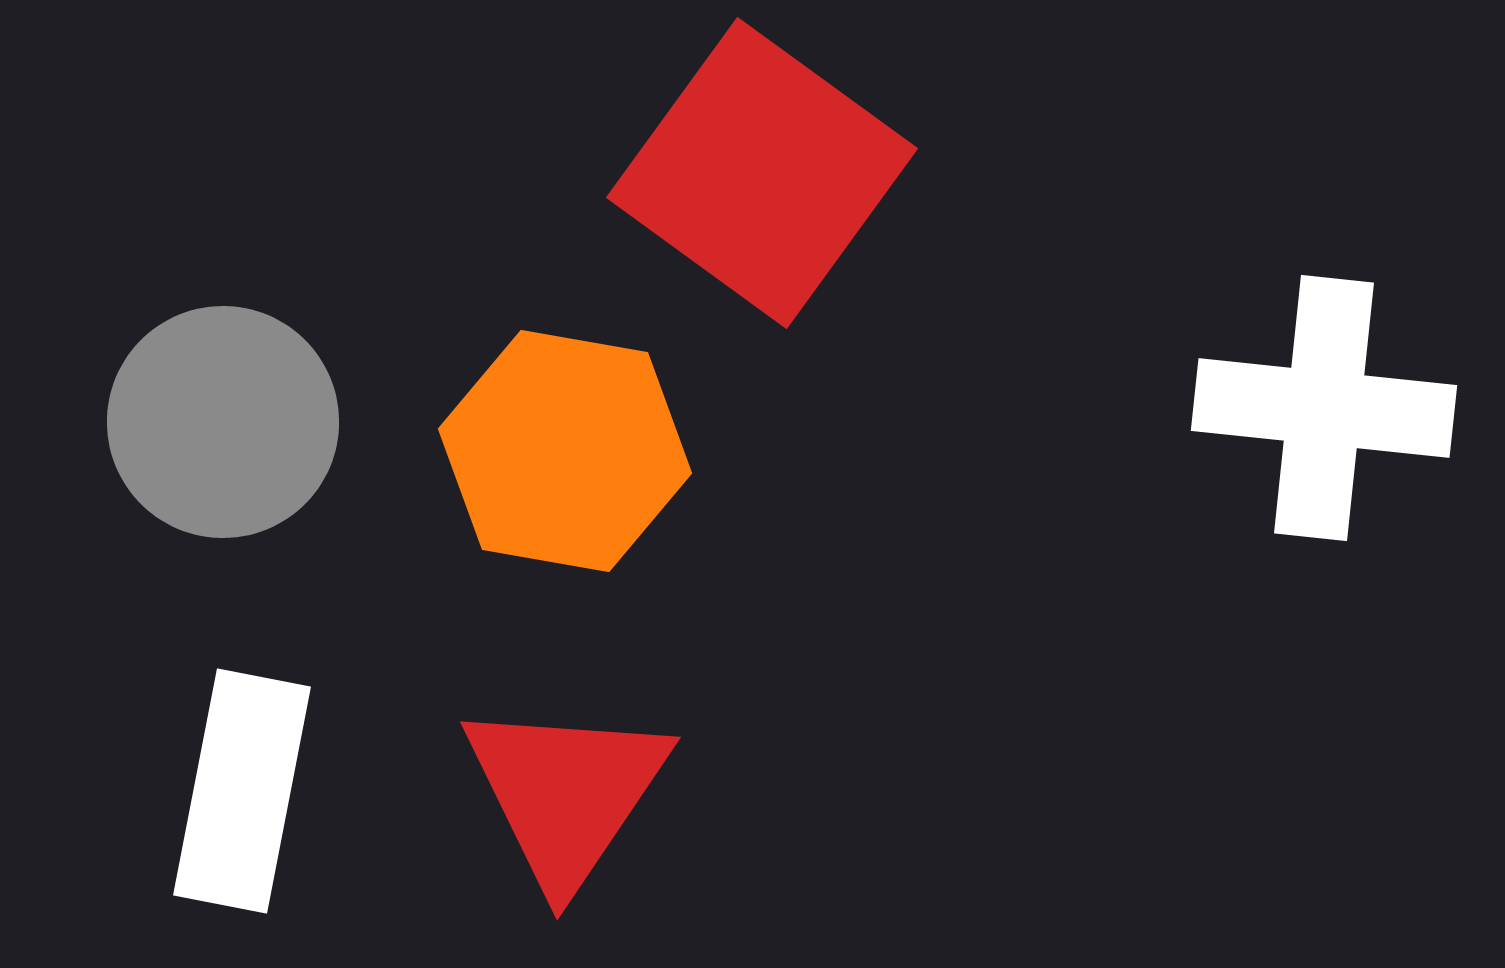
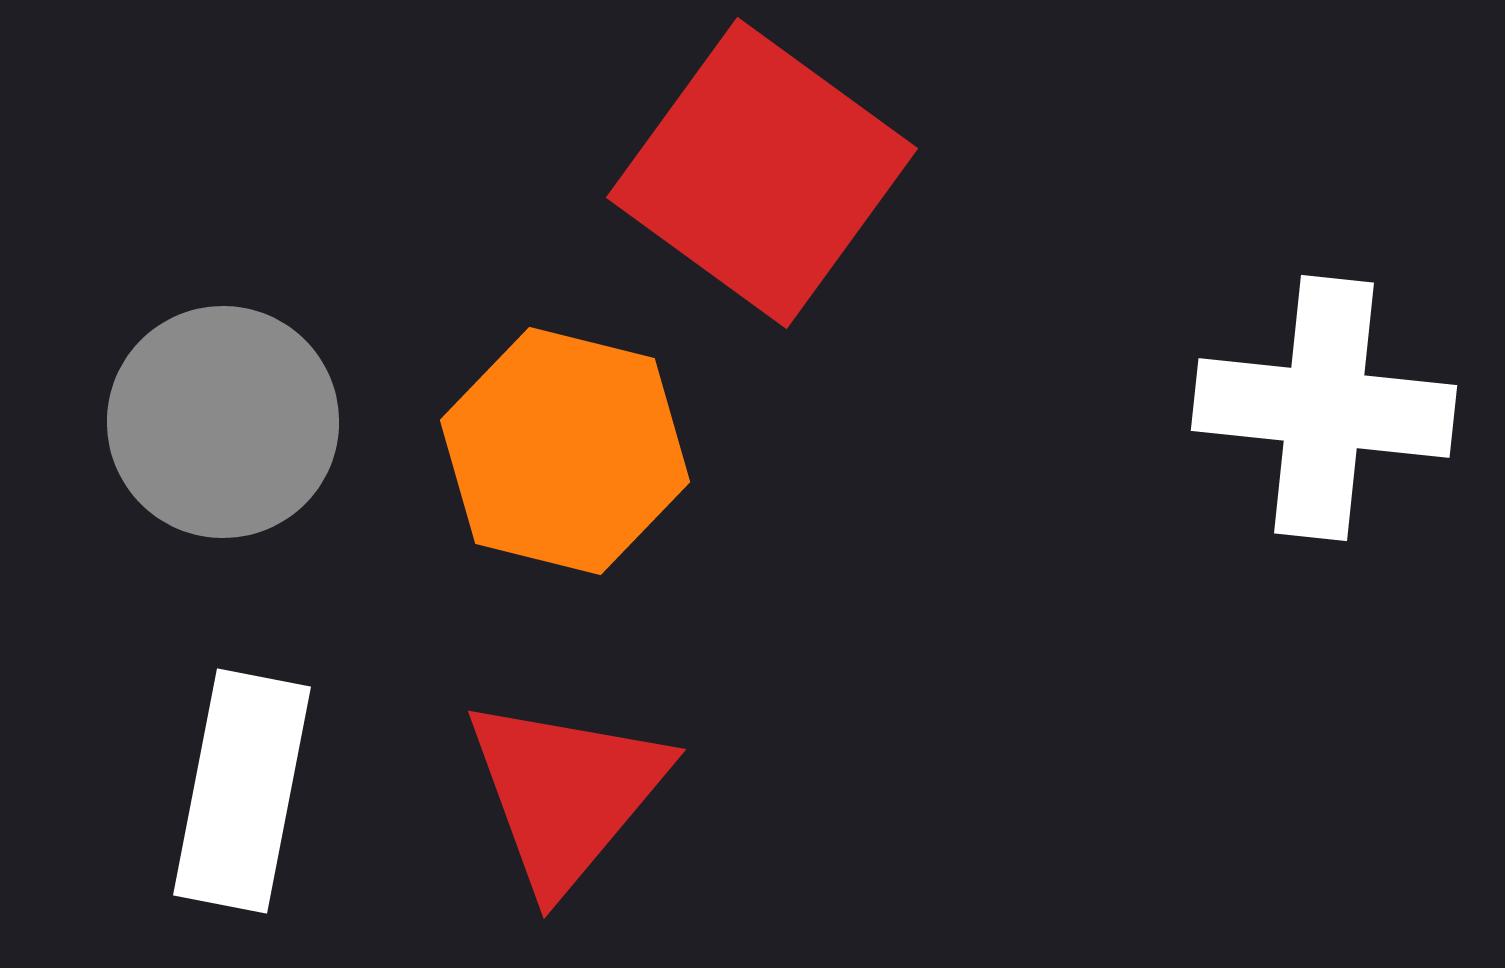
orange hexagon: rotated 4 degrees clockwise
red triangle: rotated 6 degrees clockwise
